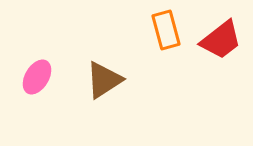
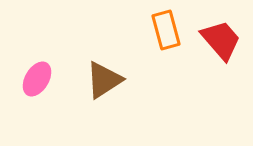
red trapezoid: rotated 93 degrees counterclockwise
pink ellipse: moved 2 px down
